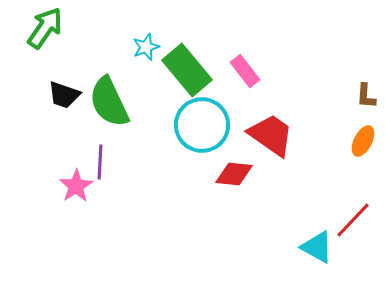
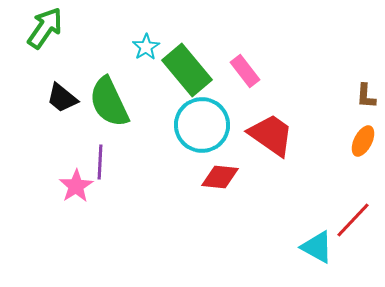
cyan star: rotated 12 degrees counterclockwise
black trapezoid: moved 2 px left, 3 px down; rotated 20 degrees clockwise
red diamond: moved 14 px left, 3 px down
